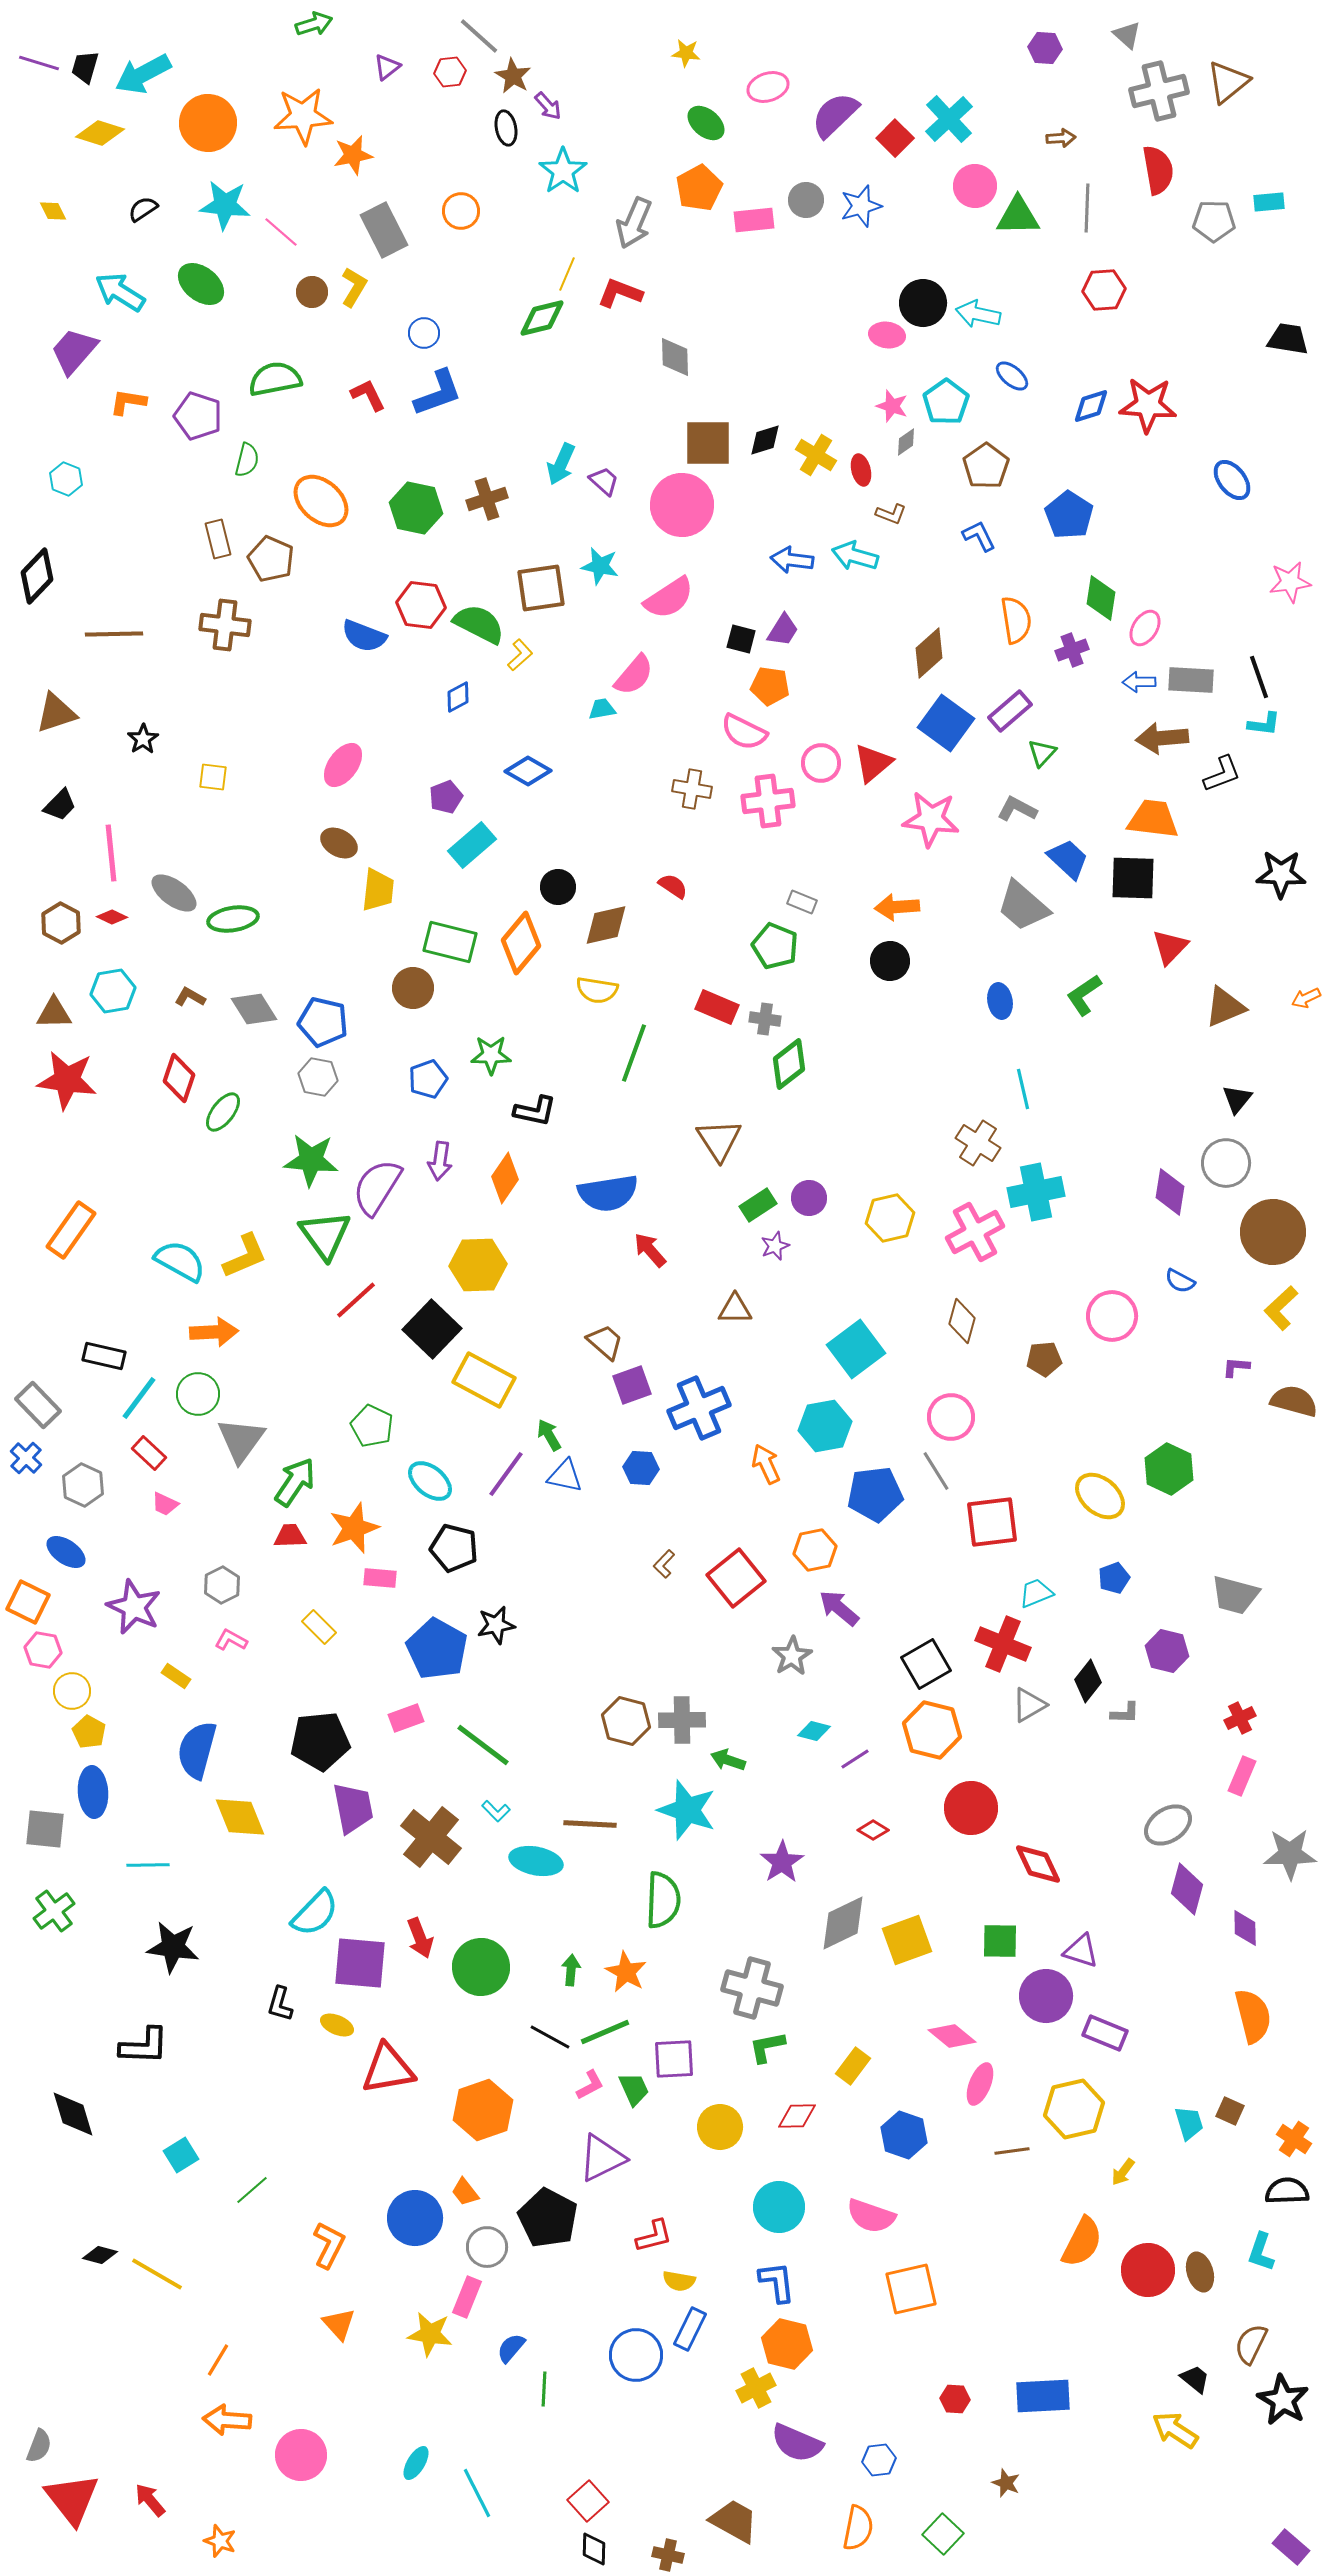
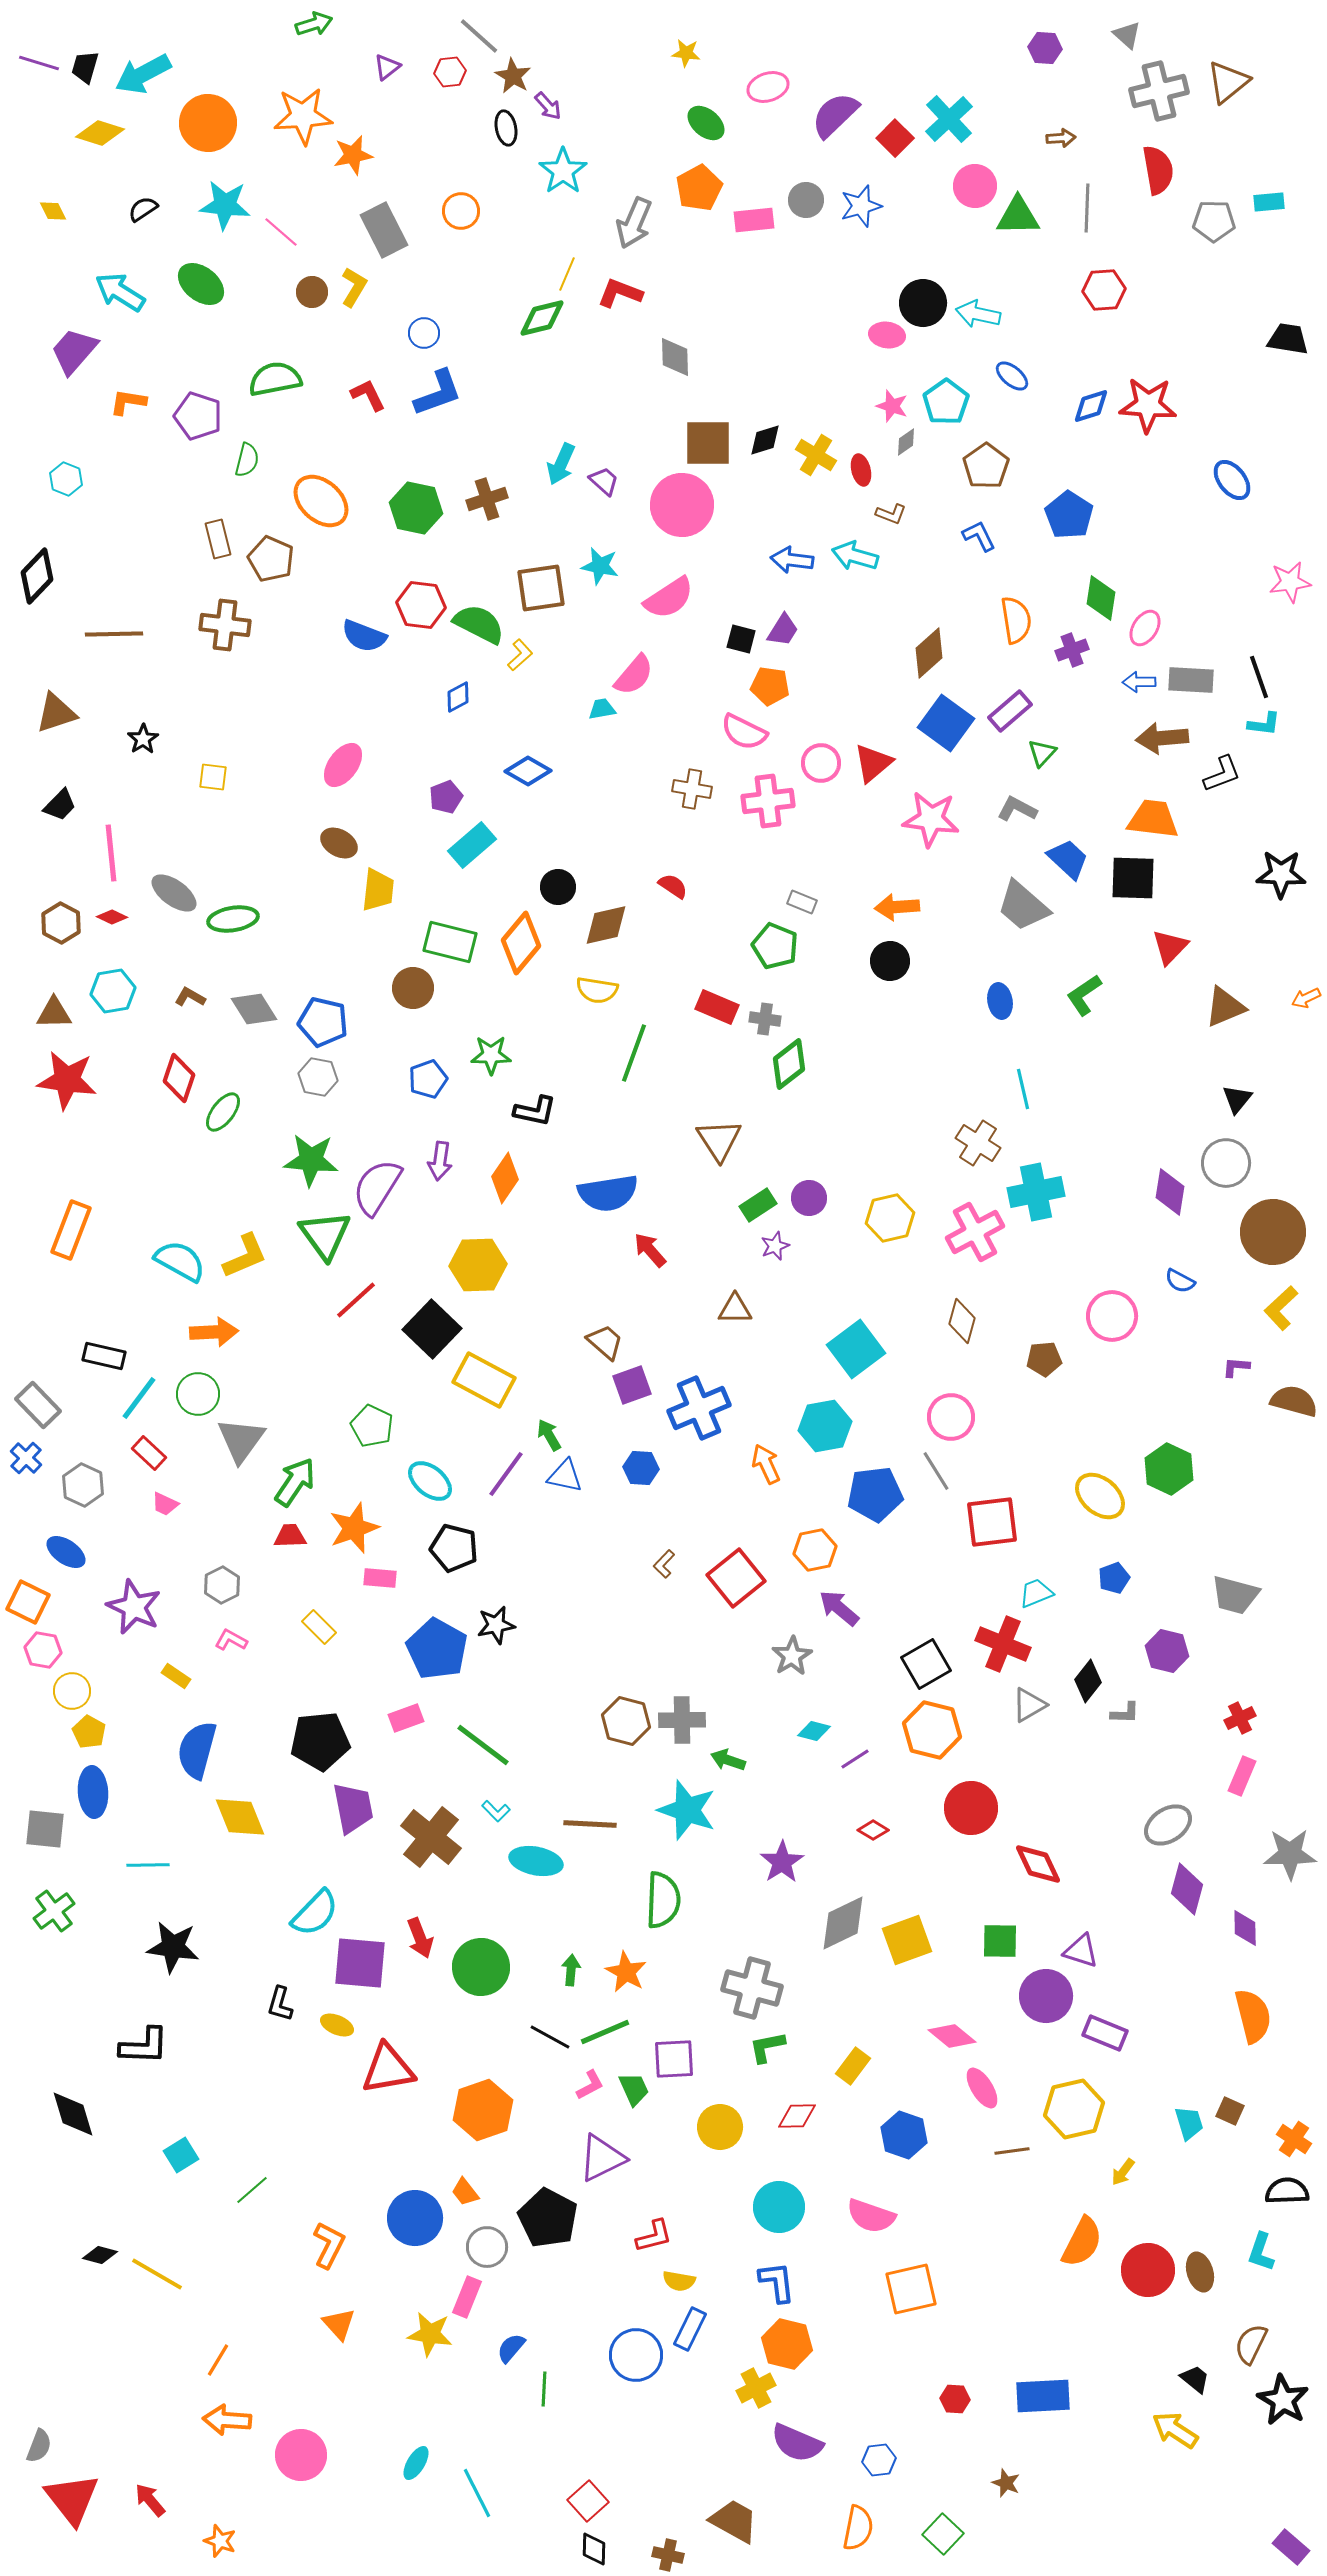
orange rectangle at (71, 1230): rotated 14 degrees counterclockwise
pink ellipse at (980, 2084): moved 2 px right, 4 px down; rotated 54 degrees counterclockwise
